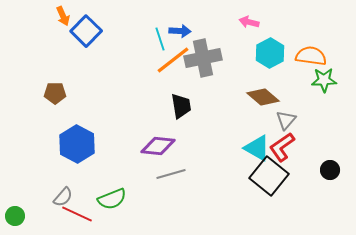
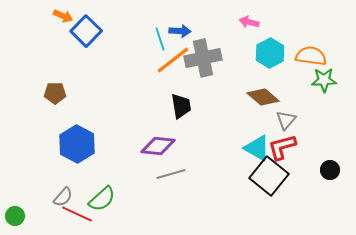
orange arrow: rotated 42 degrees counterclockwise
red L-shape: rotated 20 degrees clockwise
green semicircle: moved 10 px left; rotated 20 degrees counterclockwise
